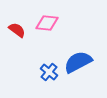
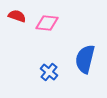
red semicircle: moved 14 px up; rotated 18 degrees counterclockwise
blue semicircle: moved 7 px right, 3 px up; rotated 48 degrees counterclockwise
